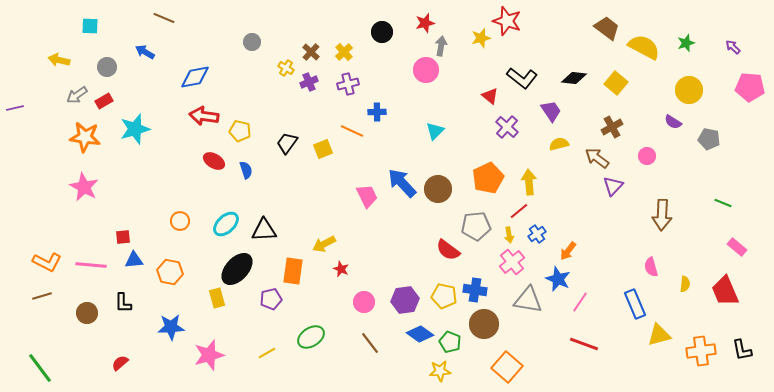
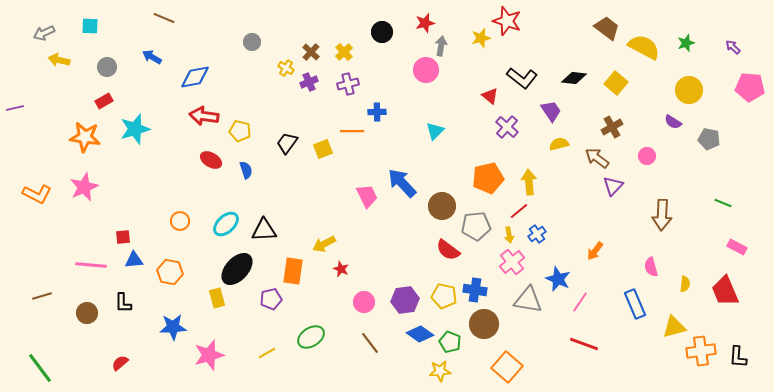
blue arrow at (145, 52): moved 7 px right, 5 px down
gray arrow at (77, 95): moved 33 px left, 62 px up; rotated 10 degrees clockwise
orange line at (352, 131): rotated 25 degrees counterclockwise
red ellipse at (214, 161): moved 3 px left, 1 px up
orange pentagon at (488, 178): rotated 12 degrees clockwise
pink star at (84, 187): rotated 20 degrees clockwise
brown circle at (438, 189): moved 4 px right, 17 px down
pink rectangle at (737, 247): rotated 12 degrees counterclockwise
orange arrow at (568, 251): moved 27 px right
orange L-shape at (47, 262): moved 10 px left, 68 px up
blue star at (171, 327): moved 2 px right
yellow triangle at (659, 335): moved 15 px right, 8 px up
black L-shape at (742, 350): moved 4 px left, 7 px down; rotated 15 degrees clockwise
